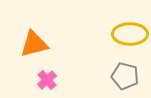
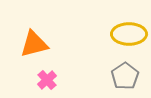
yellow ellipse: moved 1 px left
gray pentagon: rotated 24 degrees clockwise
